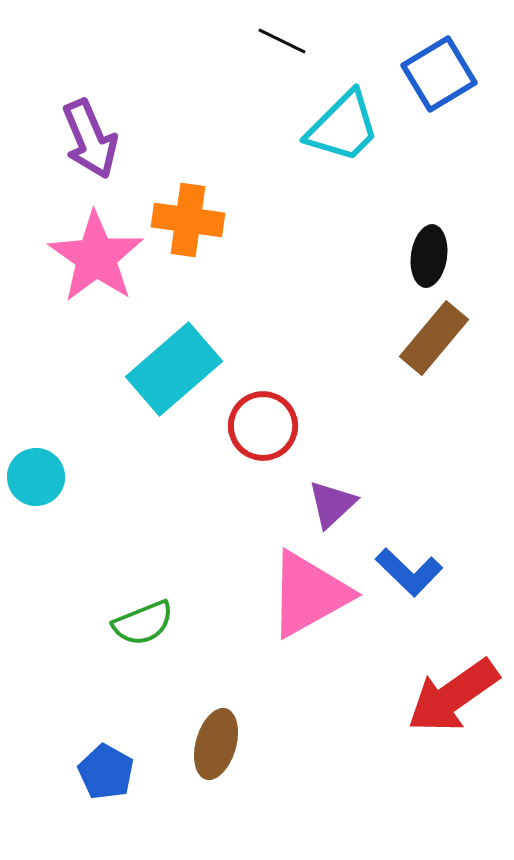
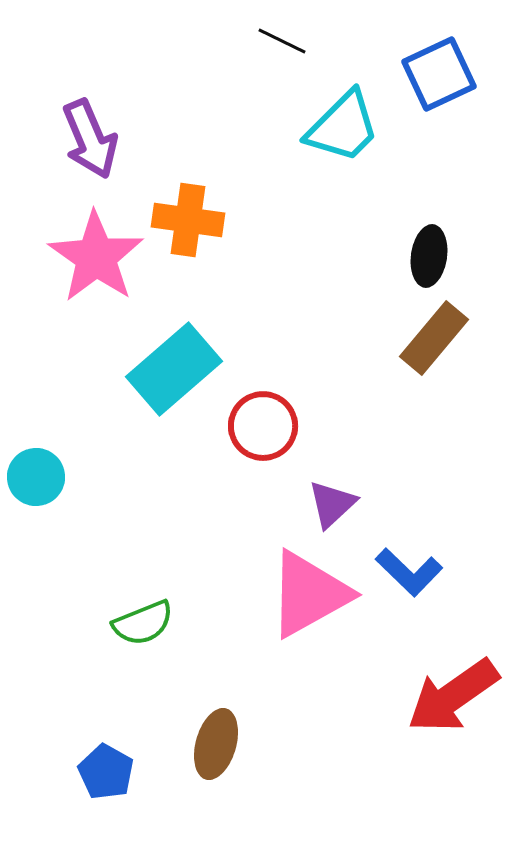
blue square: rotated 6 degrees clockwise
